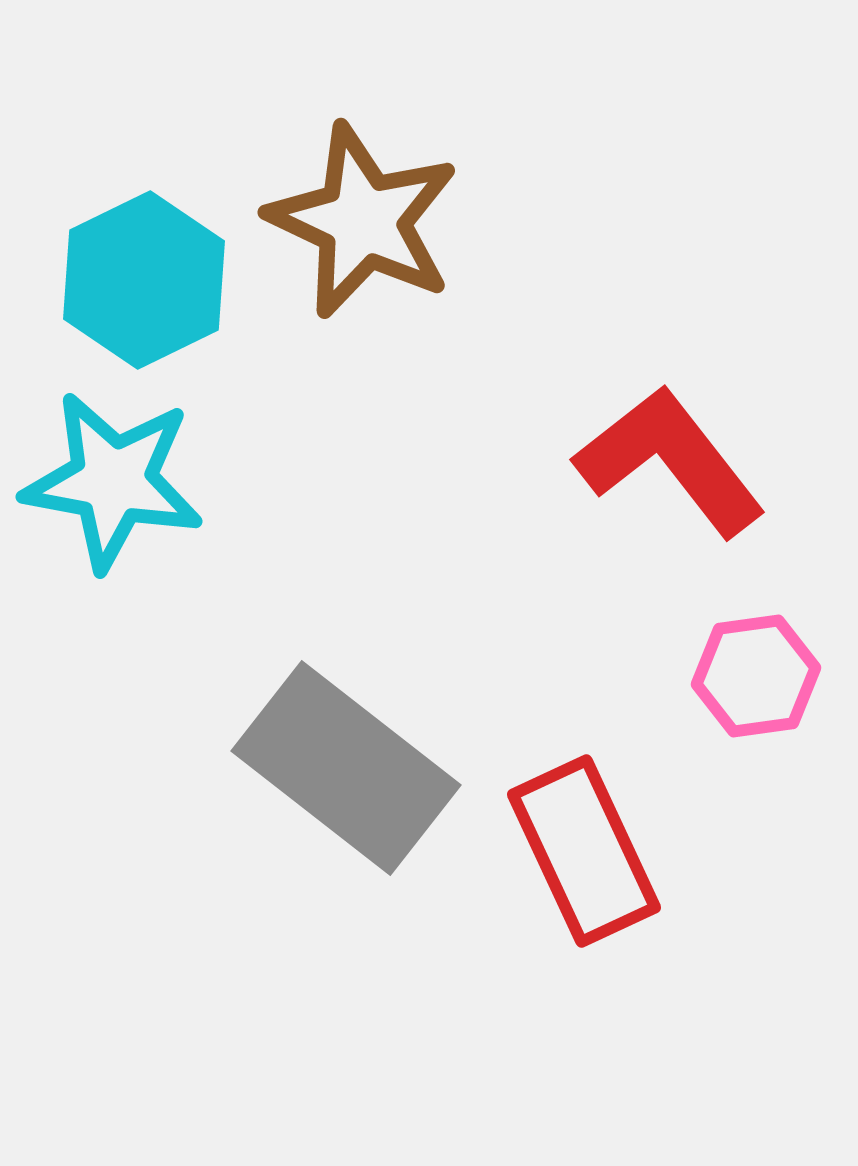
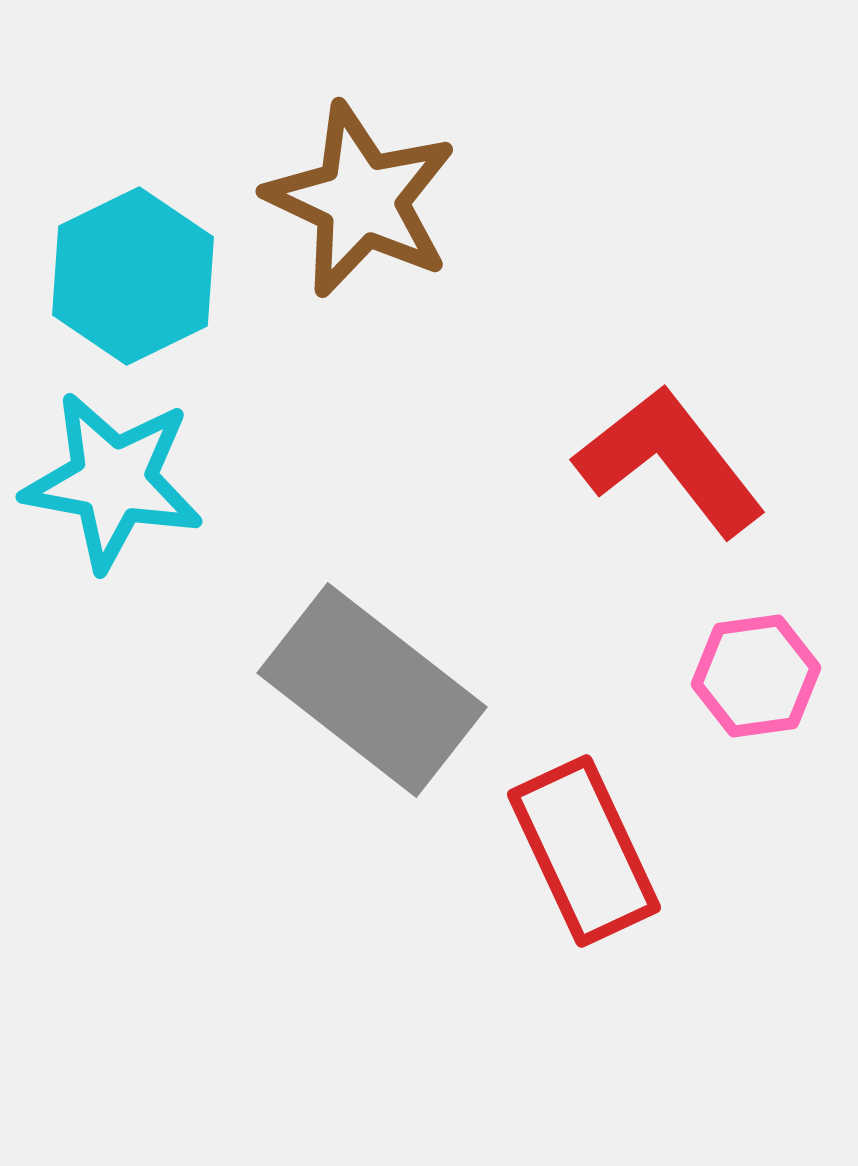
brown star: moved 2 px left, 21 px up
cyan hexagon: moved 11 px left, 4 px up
gray rectangle: moved 26 px right, 78 px up
